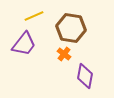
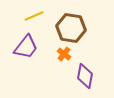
purple trapezoid: moved 2 px right, 3 px down
